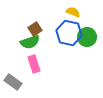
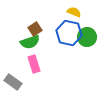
yellow semicircle: moved 1 px right
